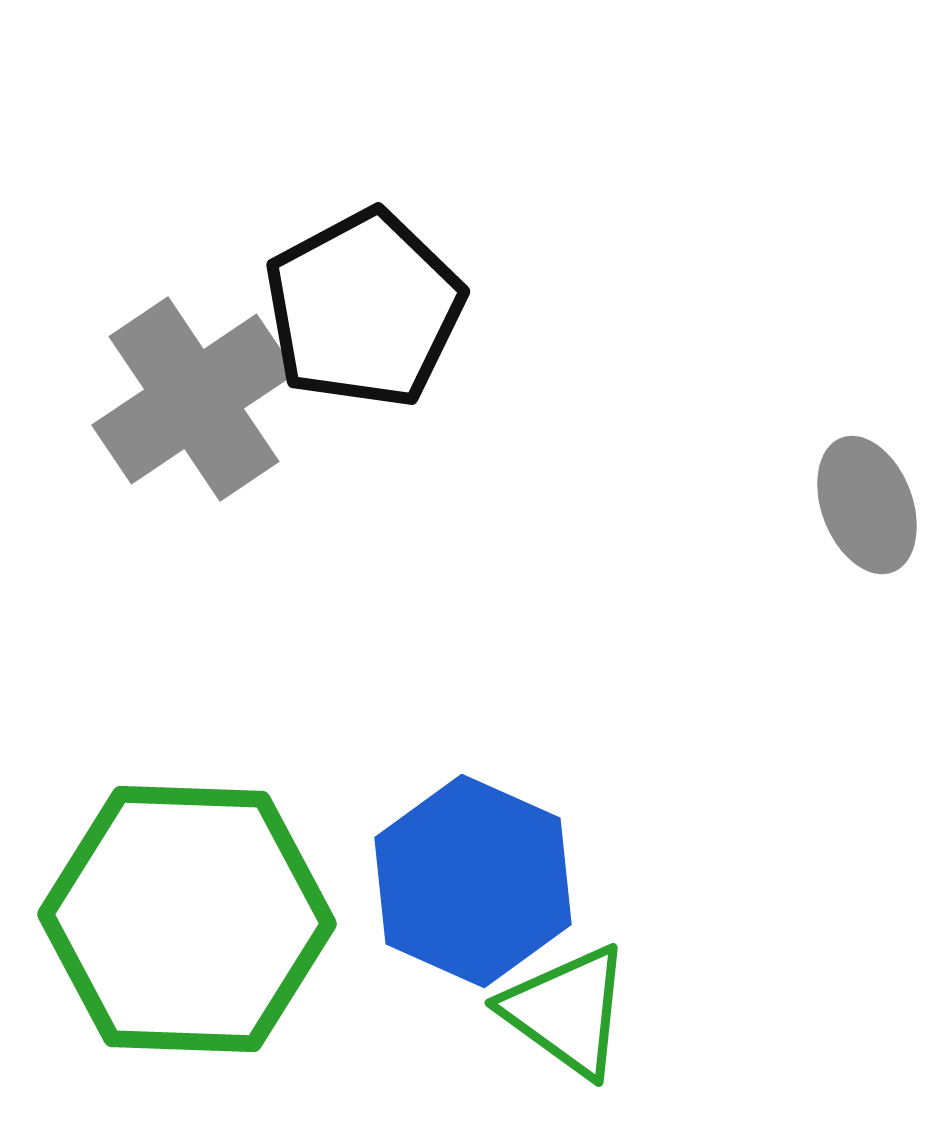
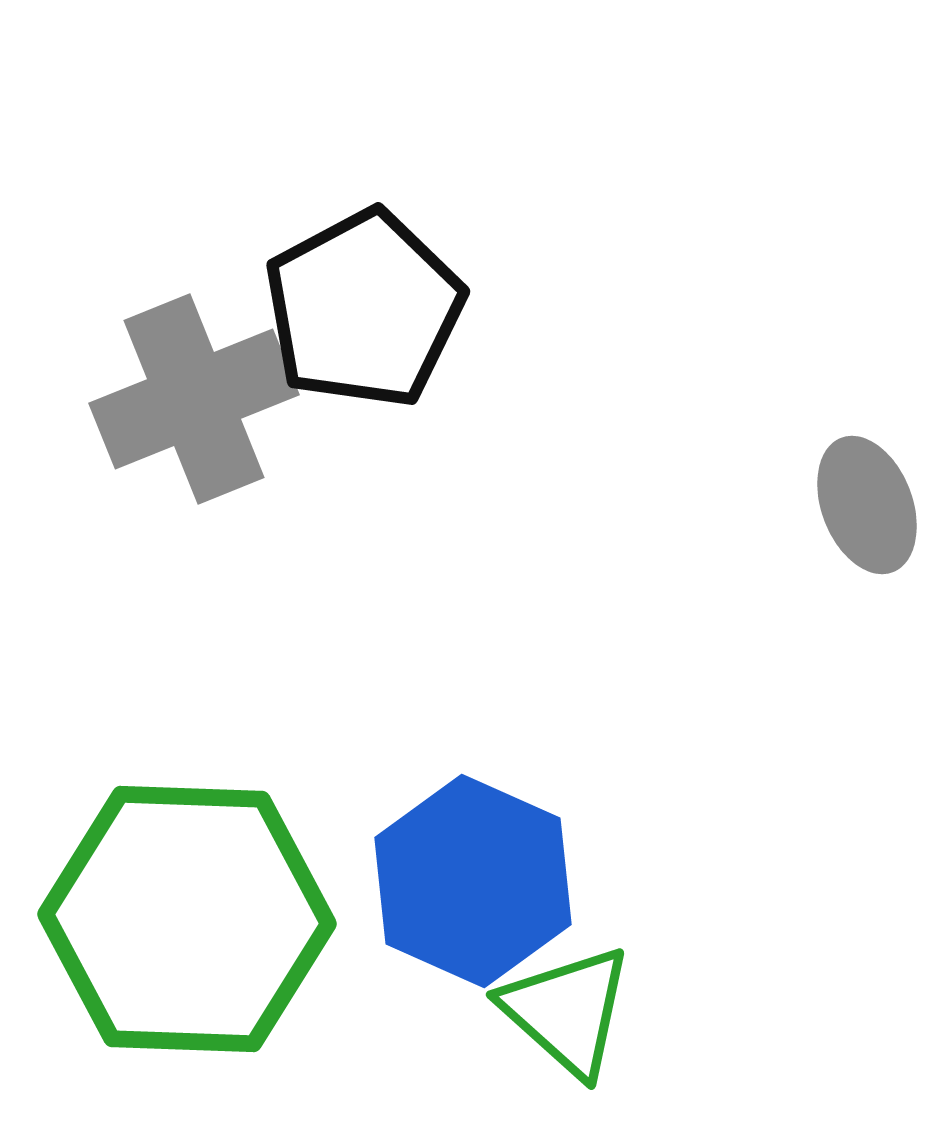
gray cross: rotated 12 degrees clockwise
green triangle: rotated 6 degrees clockwise
